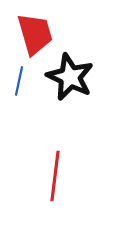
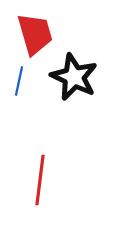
black star: moved 4 px right
red line: moved 15 px left, 4 px down
